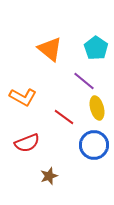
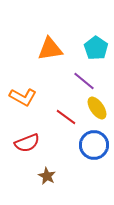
orange triangle: rotated 48 degrees counterclockwise
yellow ellipse: rotated 20 degrees counterclockwise
red line: moved 2 px right
brown star: moved 2 px left; rotated 24 degrees counterclockwise
